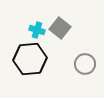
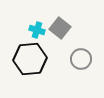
gray circle: moved 4 px left, 5 px up
